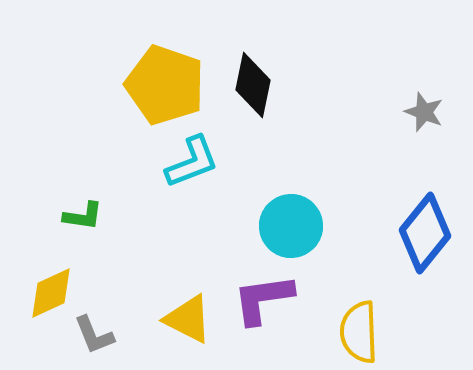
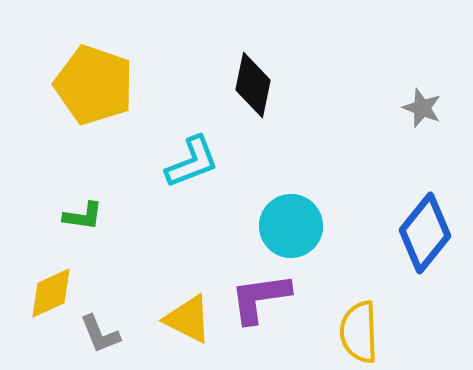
yellow pentagon: moved 71 px left
gray star: moved 2 px left, 4 px up
purple L-shape: moved 3 px left, 1 px up
gray L-shape: moved 6 px right, 1 px up
